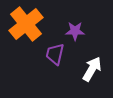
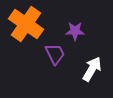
orange cross: rotated 16 degrees counterclockwise
purple trapezoid: rotated 140 degrees clockwise
